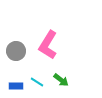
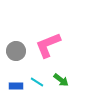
pink L-shape: rotated 36 degrees clockwise
